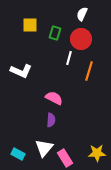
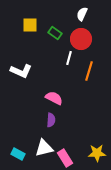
green rectangle: rotated 72 degrees counterclockwise
white triangle: rotated 36 degrees clockwise
